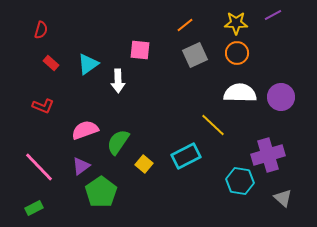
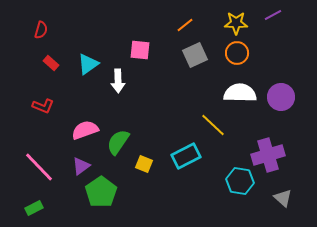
yellow square: rotated 18 degrees counterclockwise
